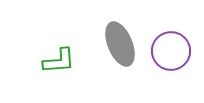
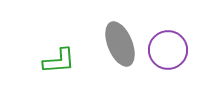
purple circle: moved 3 px left, 1 px up
